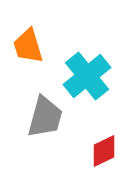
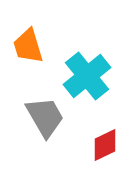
gray trapezoid: rotated 45 degrees counterclockwise
red diamond: moved 1 px right, 6 px up
